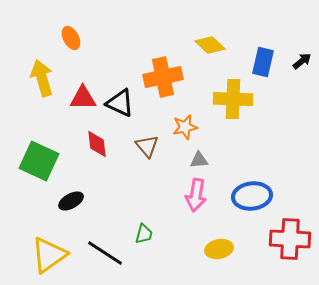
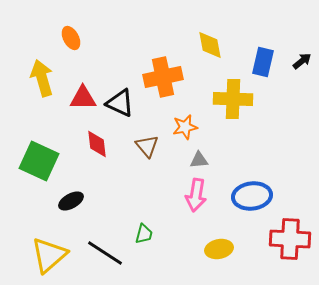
yellow diamond: rotated 36 degrees clockwise
yellow triangle: rotated 6 degrees counterclockwise
